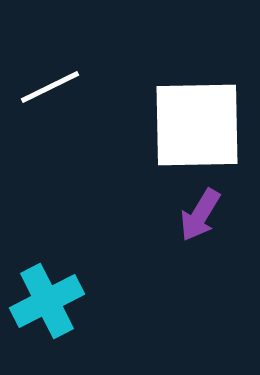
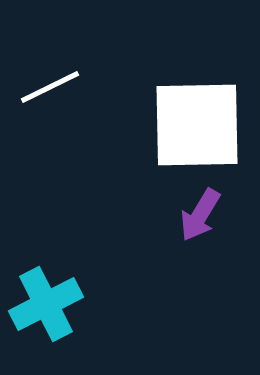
cyan cross: moved 1 px left, 3 px down
